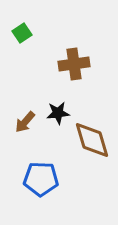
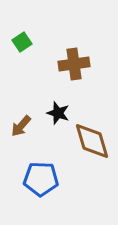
green square: moved 9 px down
black star: rotated 25 degrees clockwise
brown arrow: moved 4 px left, 4 px down
brown diamond: moved 1 px down
